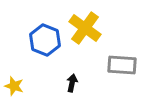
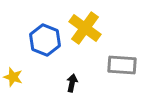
yellow star: moved 1 px left, 9 px up
